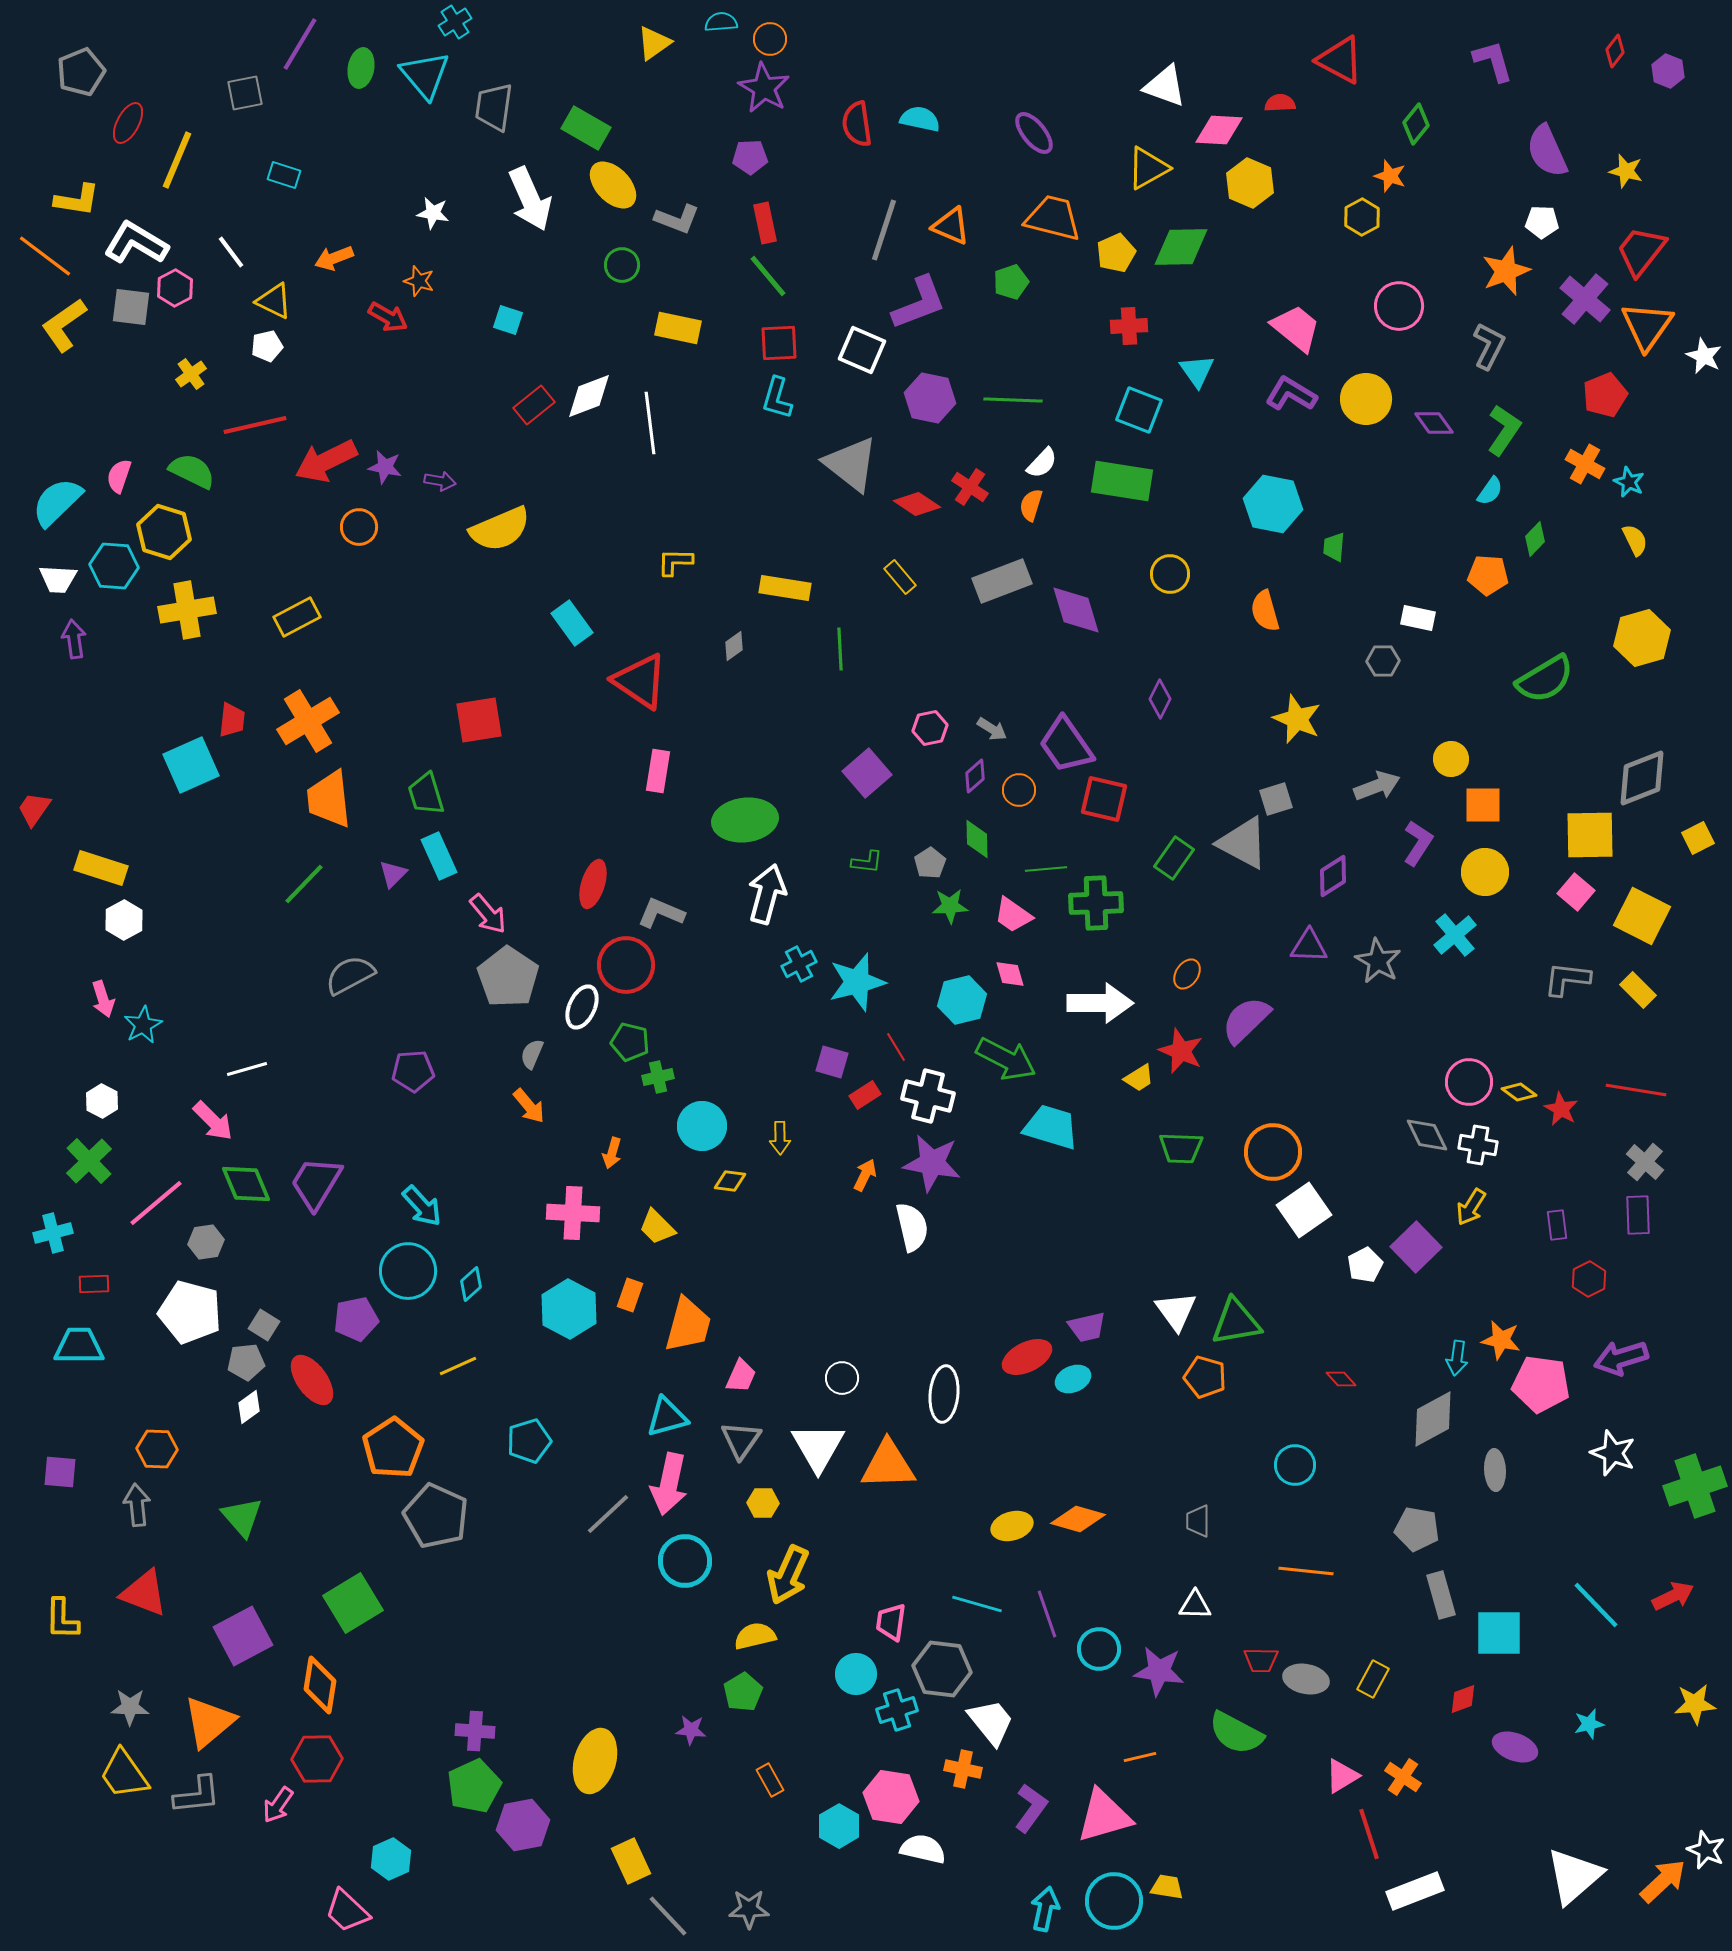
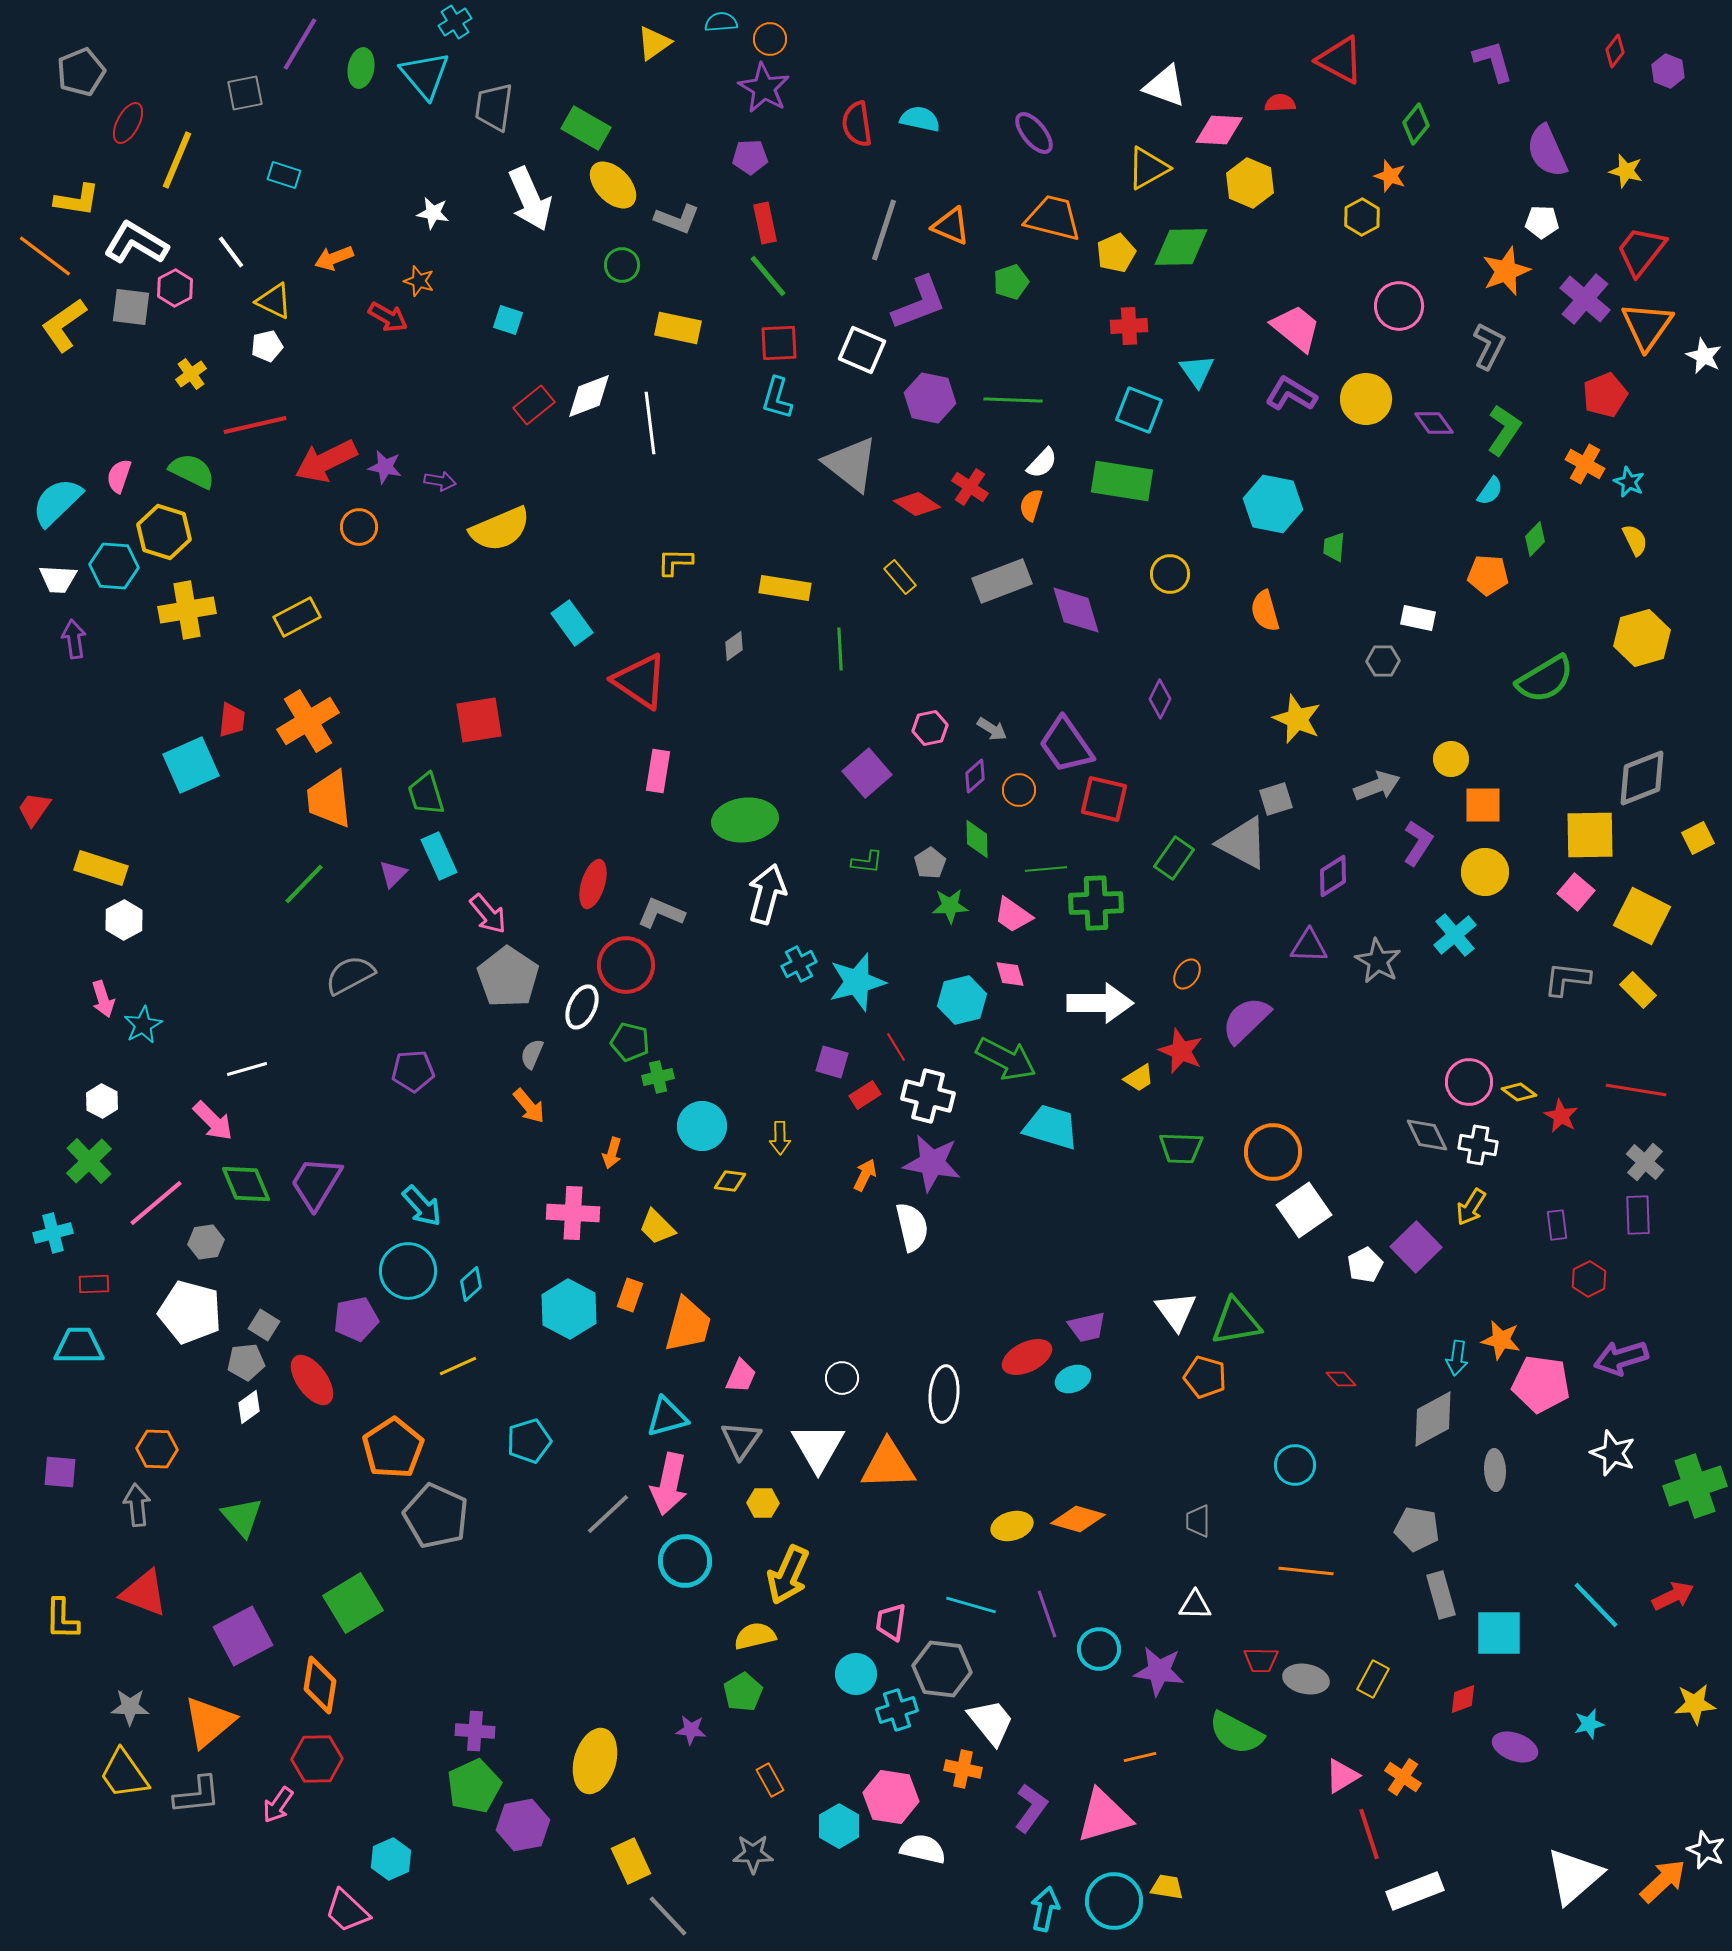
red star at (1561, 1109): moved 7 px down
cyan line at (977, 1604): moved 6 px left, 1 px down
gray star at (749, 1909): moved 4 px right, 55 px up
